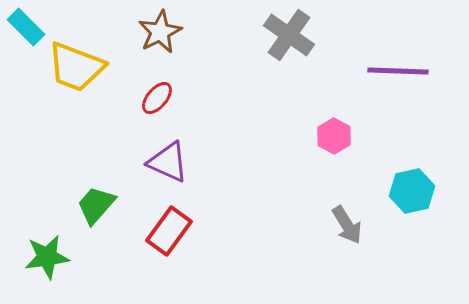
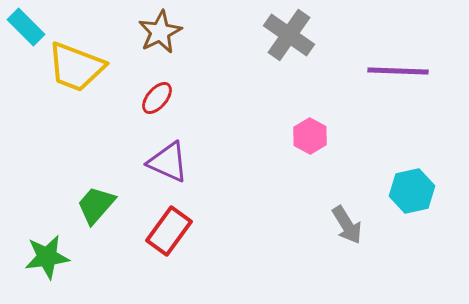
pink hexagon: moved 24 px left
